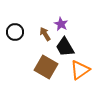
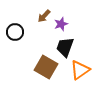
purple star: rotated 24 degrees clockwise
brown arrow: moved 1 px left, 18 px up; rotated 104 degrees counterclockwise
black trapezoid: rotated 50 degrees clockwise
